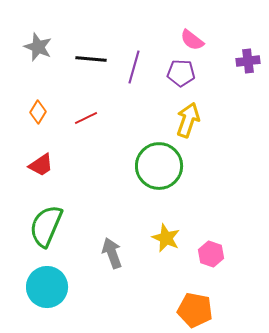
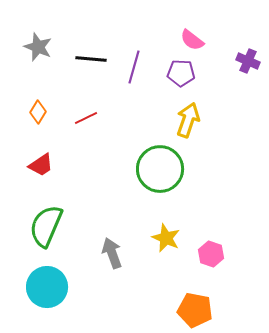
purple cross: rotated 30 degrees clockwise
green circle: moved 1 px right, 3 px down
